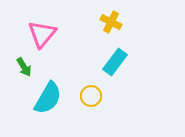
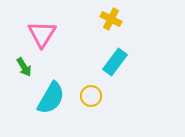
yellow cross: moved 3 px up
pink triangle: rotated 8 degrees counterclockwise
cyan semicircle: moved 3 px right
